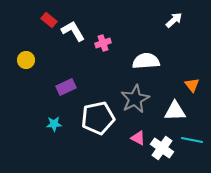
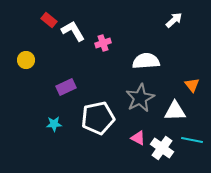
gray star: moved 5 px right, 1 px up
